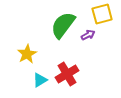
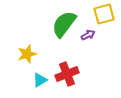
yellow square: moved 2 px right
green semicircle: moved 1 px right, 1 px up
yellow star: rotated 12 degrees clockwise
red cross: rotated 10 degrees clockwise
